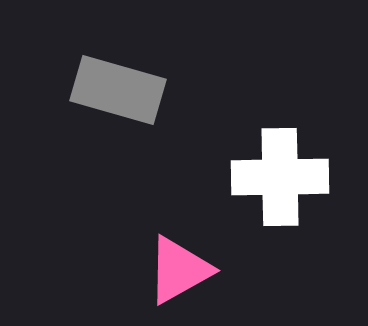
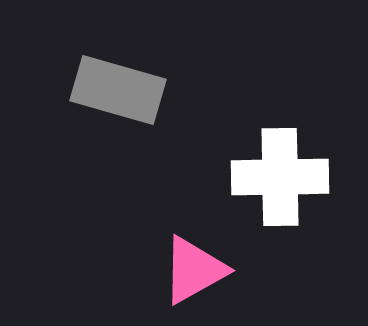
pink triangle: moved 15 px right
